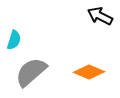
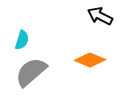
cyan semicircle: moved 8 px right
orange diamond: moved 1 px right, 12 px up
